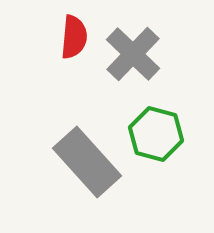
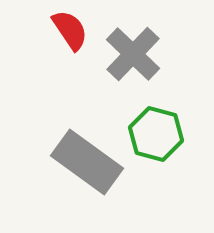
red semicircle: moved 4 px left, 7 px up; rotated 39 degrees counterclockwise
gray rectangle: rotated 12 degrees counterclockwise
